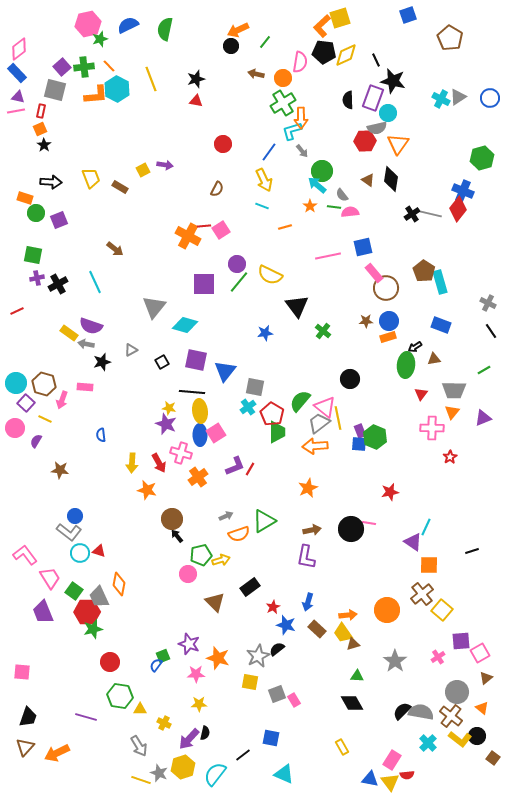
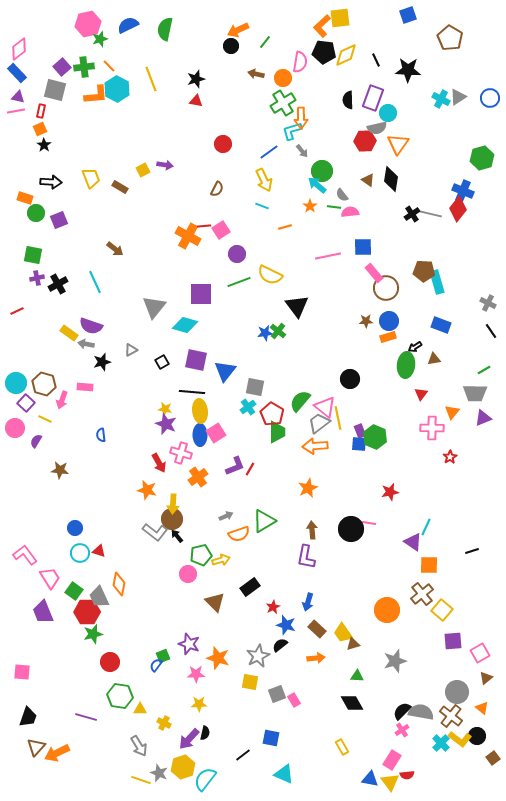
yellow square at (340, 18): rotated 10 degrees clockwise
black star at (393, 81): moved 15 px right, 11 px up; rotated 10 degrees counterclockwise
blue line at (269, 152): rotated 18 degrees clockwise
blue square at (363, 247): rotated 12 degrees clockwise
purple circle at (237, 264): moved 10 px up
brown pentagon at (424, 271): rotated 30 degrees counterclockwise
green line at (239, 282): rotated 30 degrees clockwise
cyan rectangle at (440, 282): moved 3 px left
purple square at (204, 284): moved 3 px left, 10 px down
green cross at (323, 331): moved 45 px left
gray trapezoid at (454, 390): moved 21 px right, 3 px down
yellow star at (169, 408): moved 4 px left, 1 px down
yellow arrow at (132, 463): moved 41 px right, 41 px down
blue circle at (75, 516): moved 12 px down
brown arrow at (312, 530): rotated 84 degrees counterclockwise
gray L-shape at (69, 532): moved 86 px right
orange arrow at (348, 615): moved 32 px left, 43 px down
green star at (93, 629): moved 5 px down
purple square at (461, 641): moved 8 px left
black semicircle at (277, 649): moved 3 px right, 4 px up
pink cross at (438, 657): moved 36 px left, 73 px down
gray star at (395, 661): rotated 20 degrees clockwise
cyan cross at (428, 743): moved 13 px right
brown triangle at (25, 747): moved 11 px right
brown square at (493, 758): rotated 16 degrees clockwise
cyan semicircle at (215, 774): moved 10 px left, 5 px down
